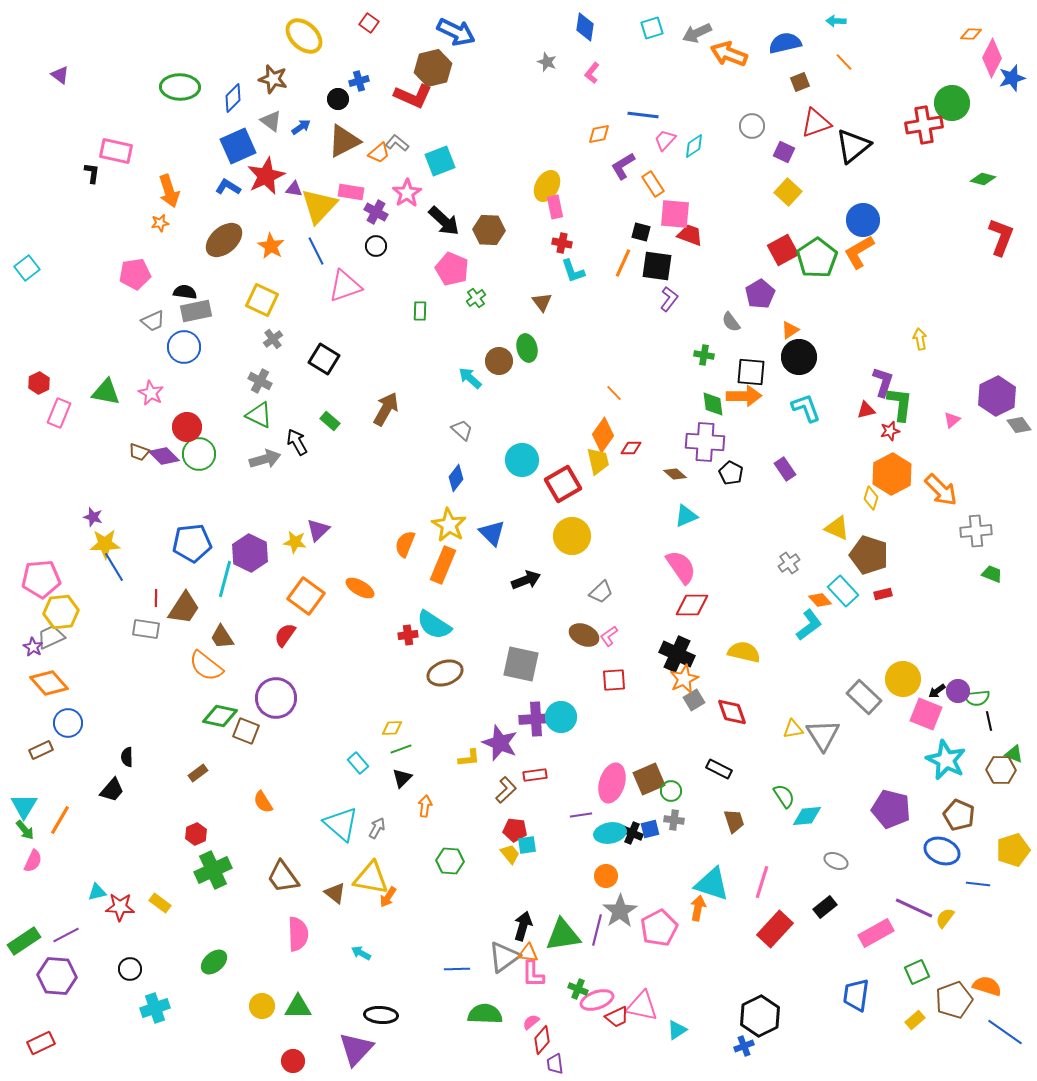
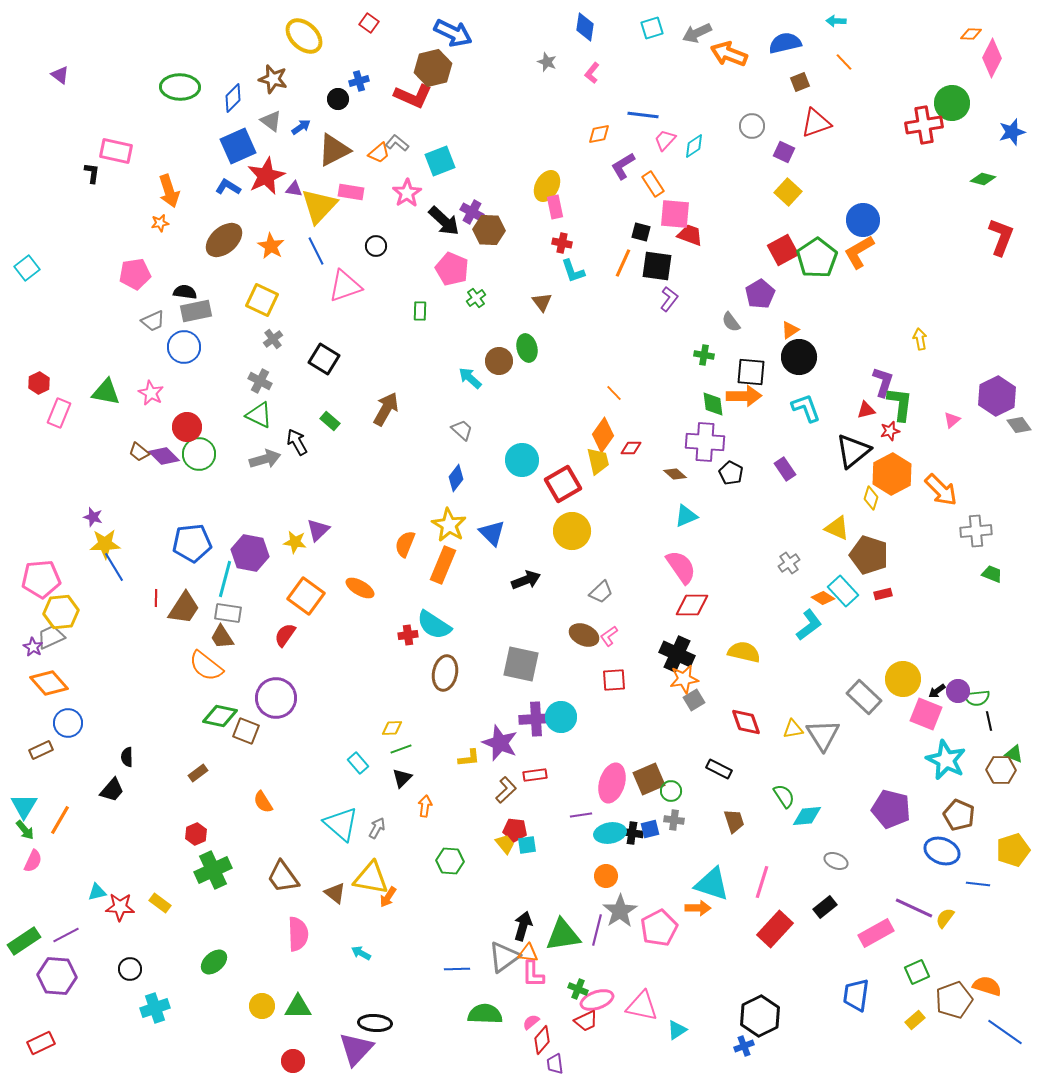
blue arrow at (456, 32): moved 3 px left, 1 px down
blue star at (1012, 78): moved 54 px down
brown triangle at (344, 141): moved 10 px left, 9 px down
black triangle at (853, 146): moved 305 px down
purple cross at (376, 212): moved 96 px right
brown trapezoid at (139, 452): rotated 20 degrees clockwise
yellow circle at (572, 536): moved 5 px up
purple hexagon at (250, 553): rotated 15 degrees counterclockwise
orange diamond at (820, 600): moved 3 px right, 2 px up; rotated 15 degrees counterclockwise
gray rectangle at (146, 629): moved 82 px right, 16 px up
brown ellipse at (445, 673): rotated 60 degrees counterclockwise
orange star at (684, 679): rotated 16 degrees clockwise
red diamond at (732, 712): moved 14 px right, 10 px down
black cross at (632, 833): rotated 15 degrees counterclockwise
yellow trapezoid at (510, 854): moved 5 px left, 10 px up
orange arrow at (698, 908): rotated 80 degrees clockwise
black ellipse at (381, 1015): moved 6 px left, 8 px down
red trapezoid at (617, 1017): moved 31 px left, 4 px down
